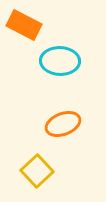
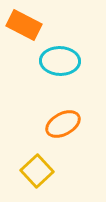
orange ellipse: rotated 8 degrees counterclockwise
